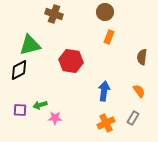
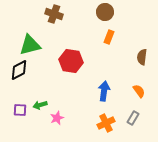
pink star: moved 2 px right; rotated 24 degrees counterclockwise
